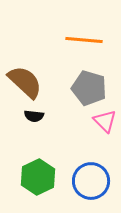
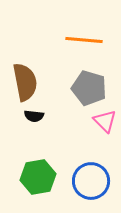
brown semicircle: rotated 36 degrees clockwise
green hexagon: rotated 16 degrees clockwise
